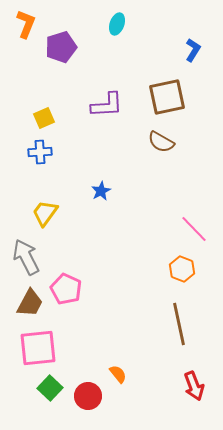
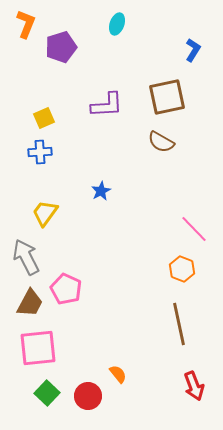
green square: moved 3 px left, 5 px down
